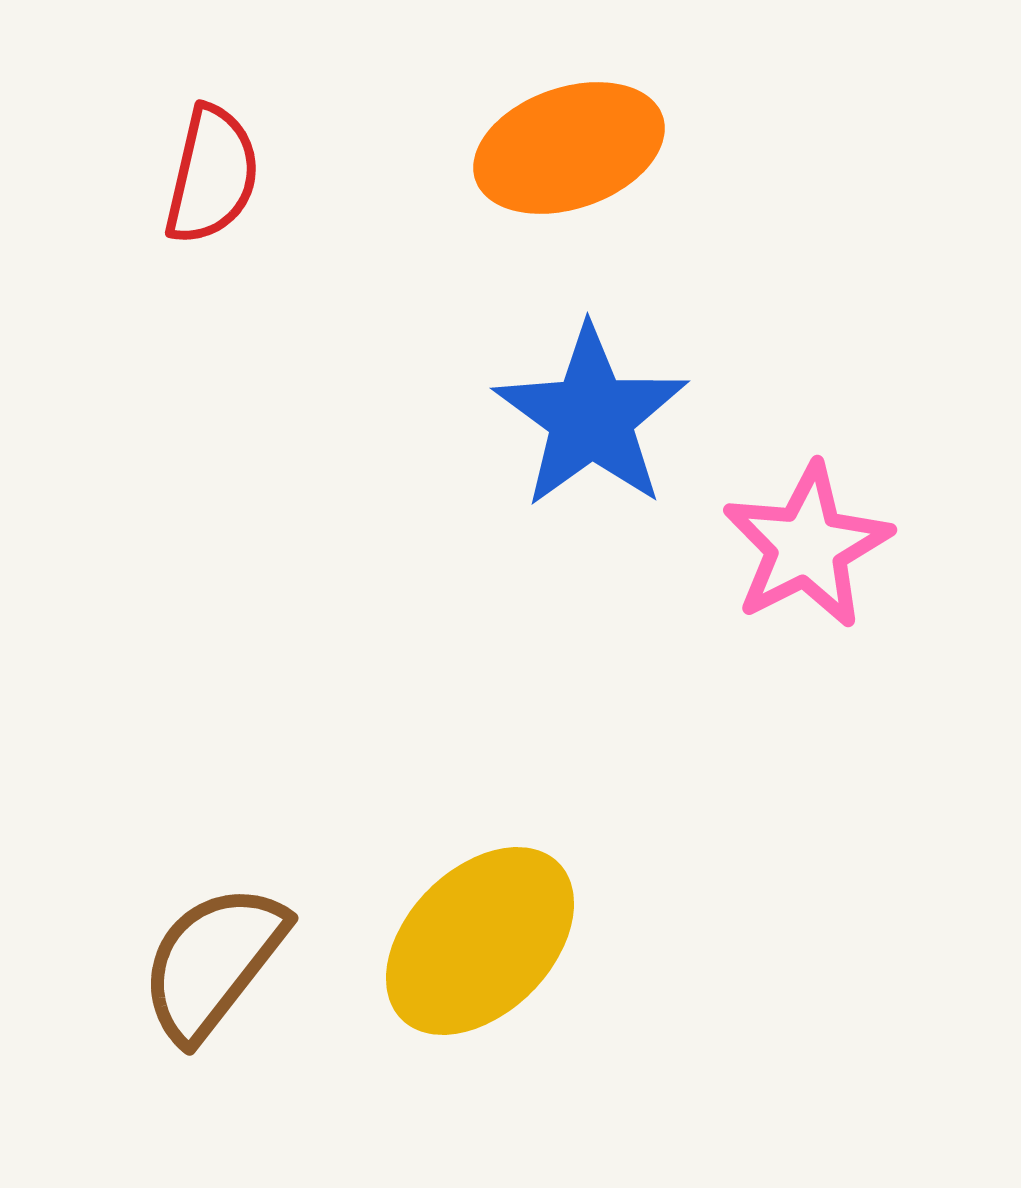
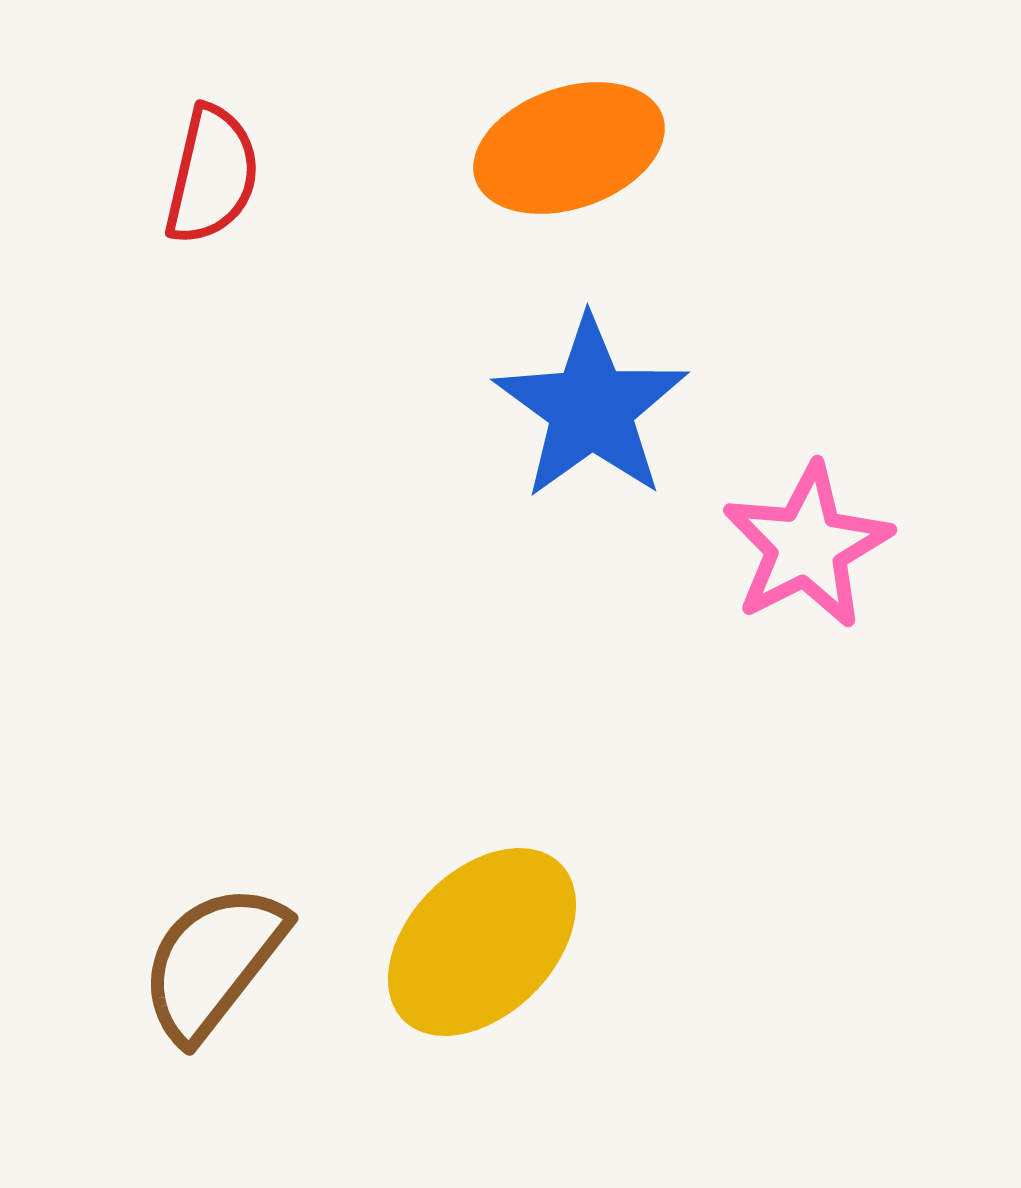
blue star: moved 9 px up
yellow ellipse: moved 2 px right, 1 px down
